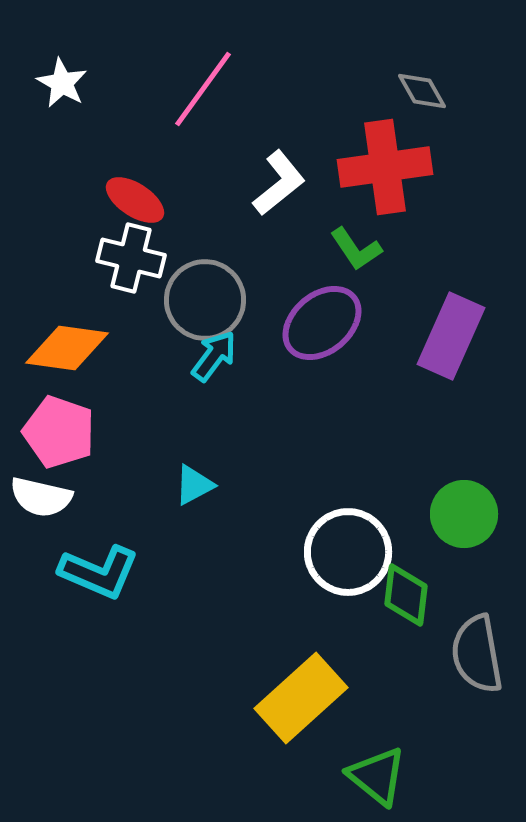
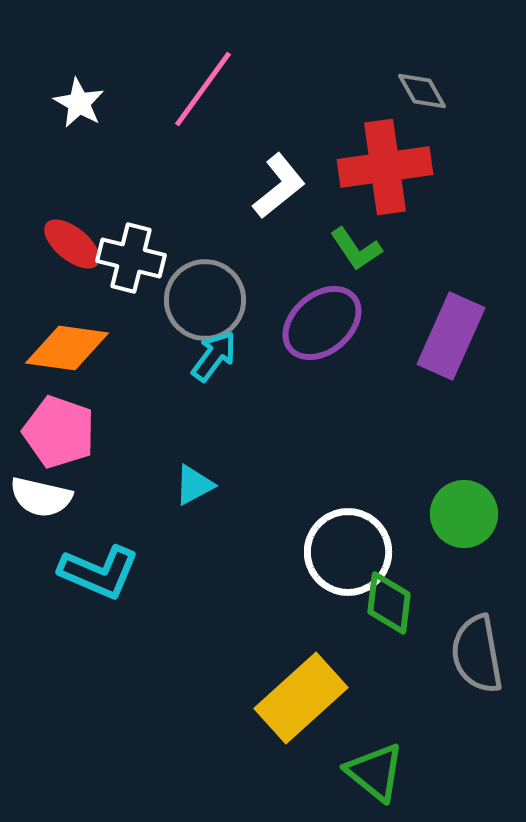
white star: moved 17 px right, 20 px down
white L-shape: moved 3 px down
red ellipse: moved 63 px left, 44 px down; rotated 6 degrees clockwise
green diamond: moved 17 px left, 8 px down
green triangle: moved 2 px left, 4 px up
